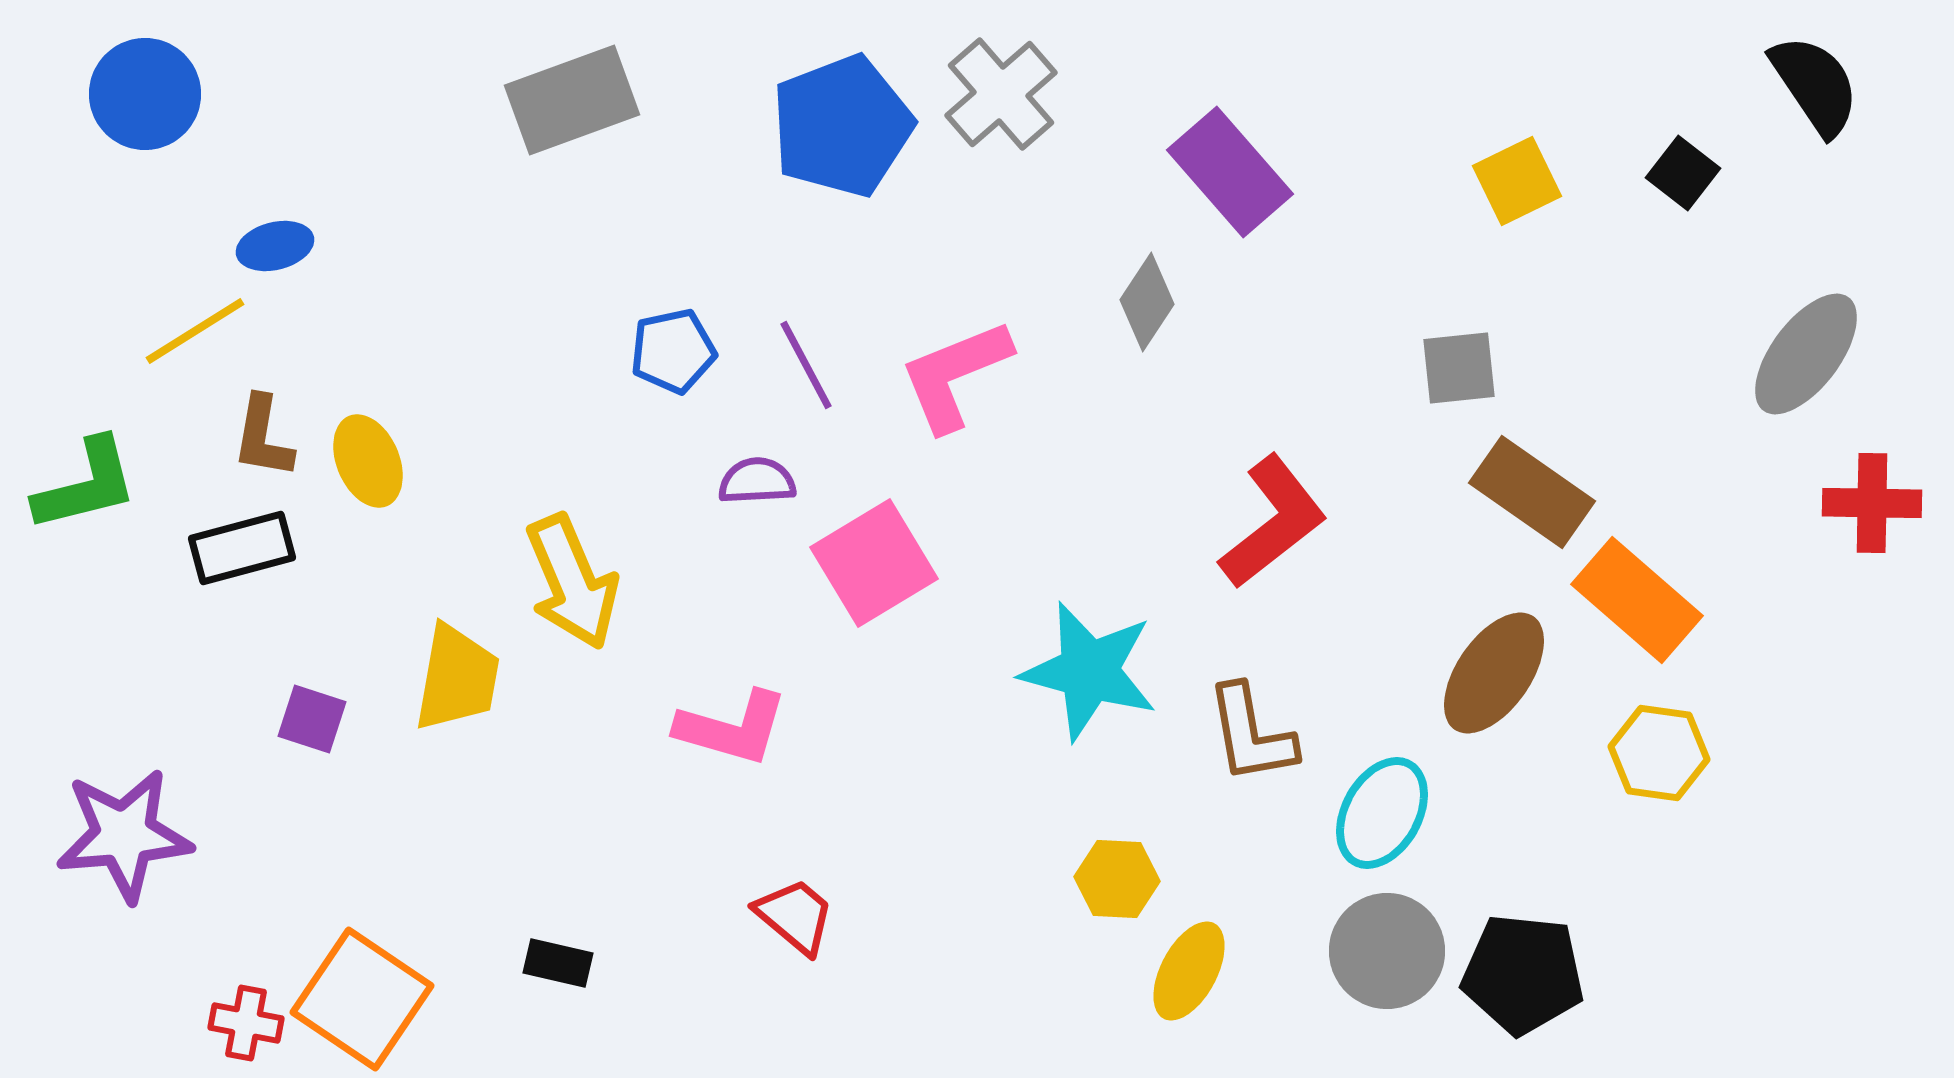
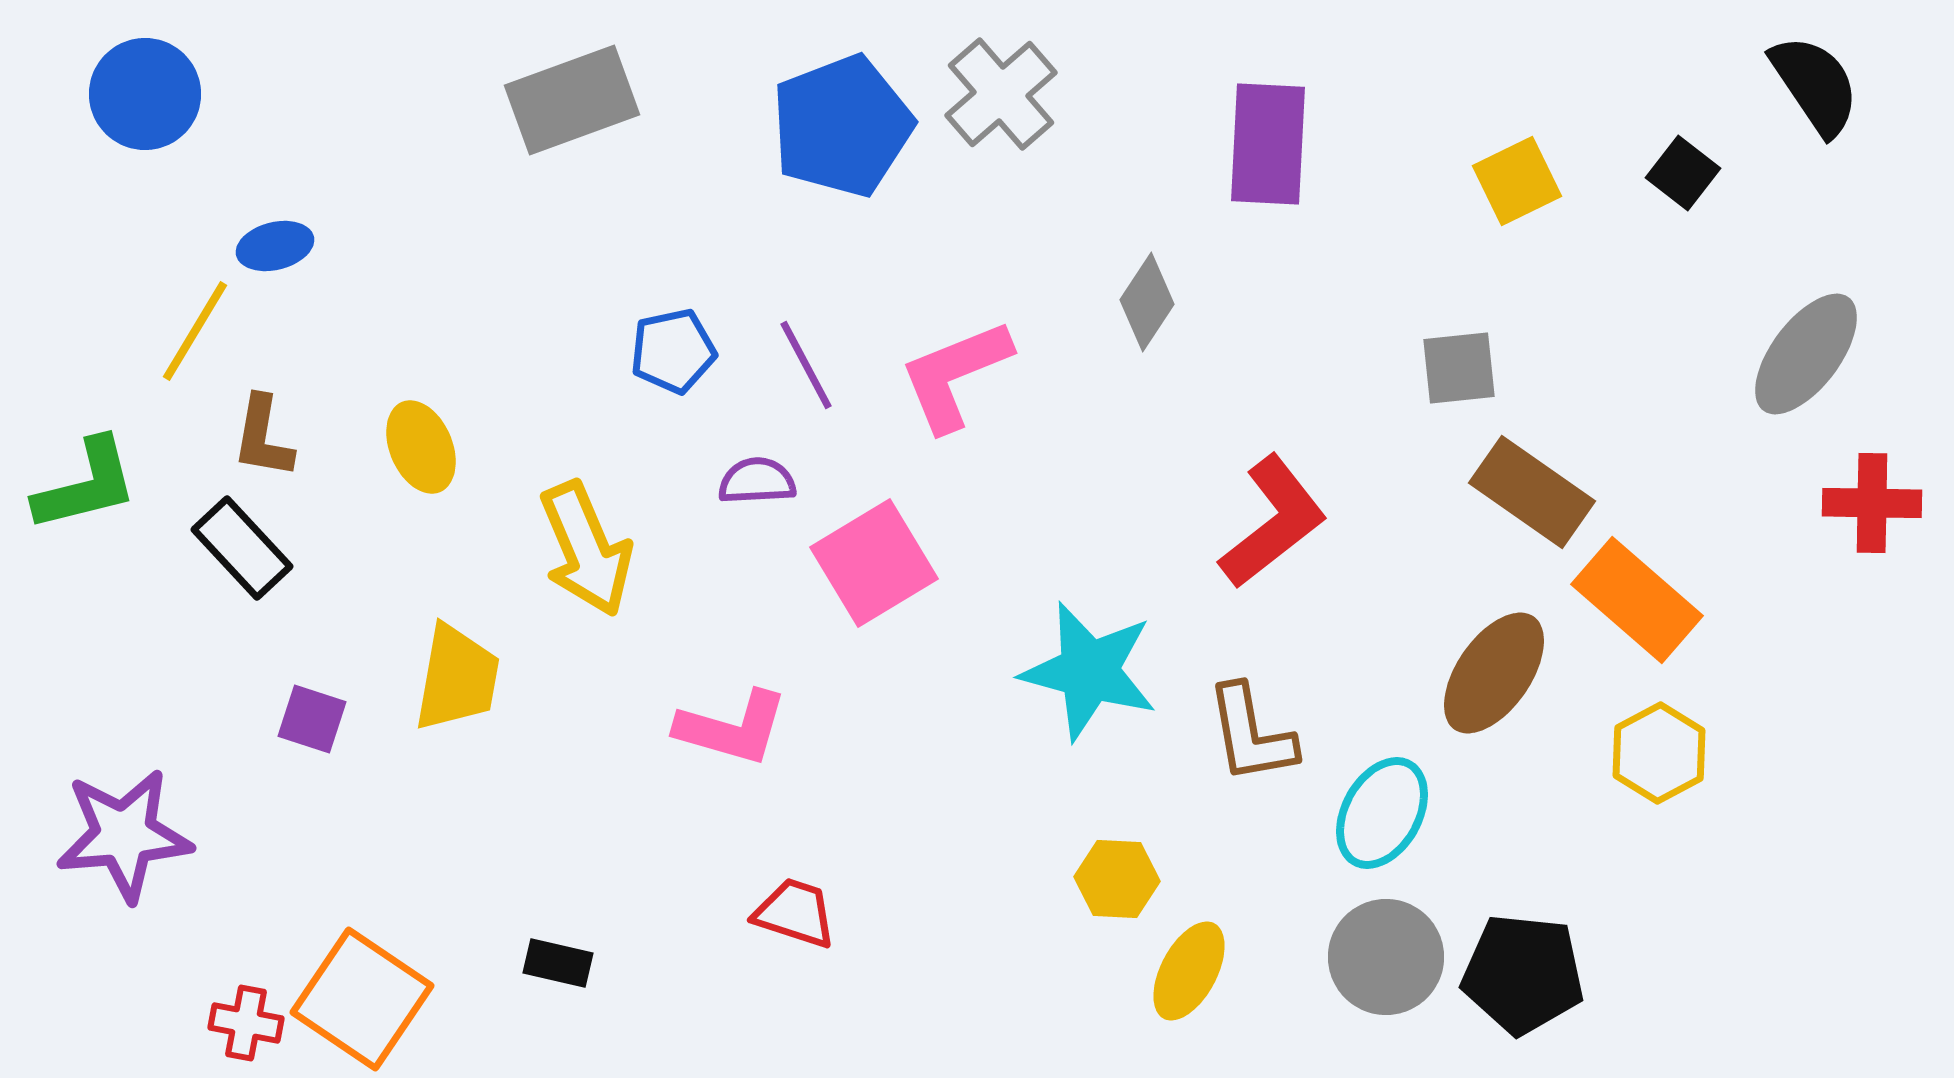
purple rectangle at (1230, 172): moved 38 px right, 28 px up; rotated 44 degrees clockwise
yellow line at (195, 331): rotated 27 degrees counterclockwise
yellow ellipse at (368, 461): moved 53 px right, 14 px up
black rectangle at (242, 548): rotated 62 degrees clockwise
yellow arrow at (572, 582): moved 14 px right, 33 px up
yellow hexagon at (1659, 753): rotated 24 degrees clockwise
red trapezoid at (795, 916): moved 3 px up; rotated 22 degrees counterclockwise
gray circle at (1387, 951): moved 1 px left, 6 px down
